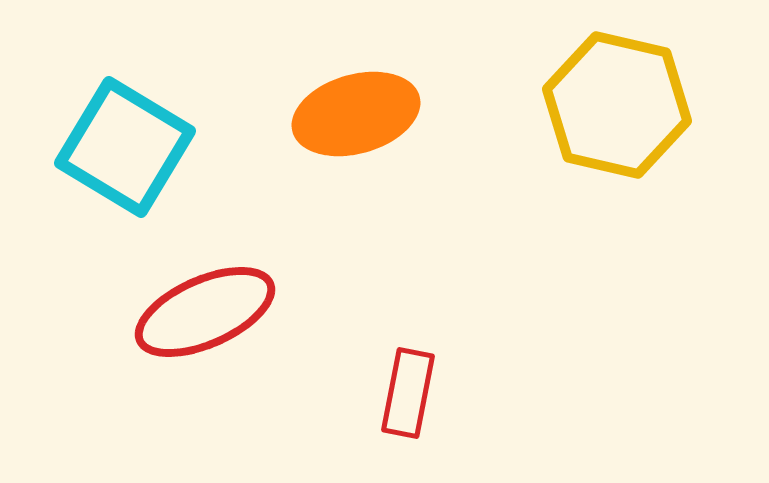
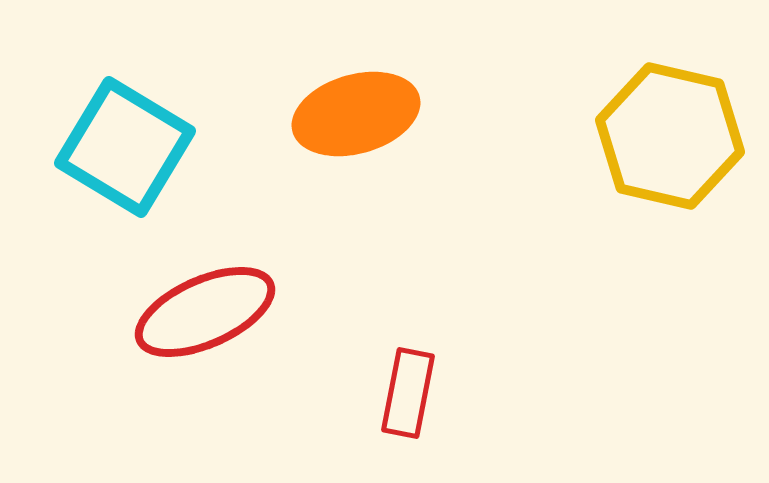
yellow hexagon: moved 53 px right, 31 px down
